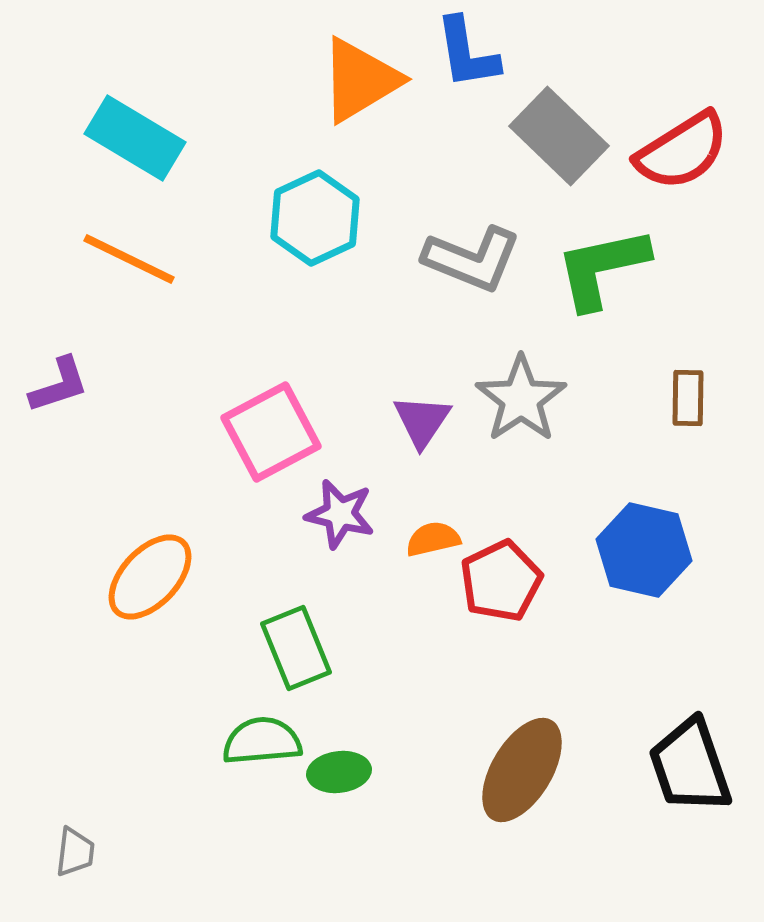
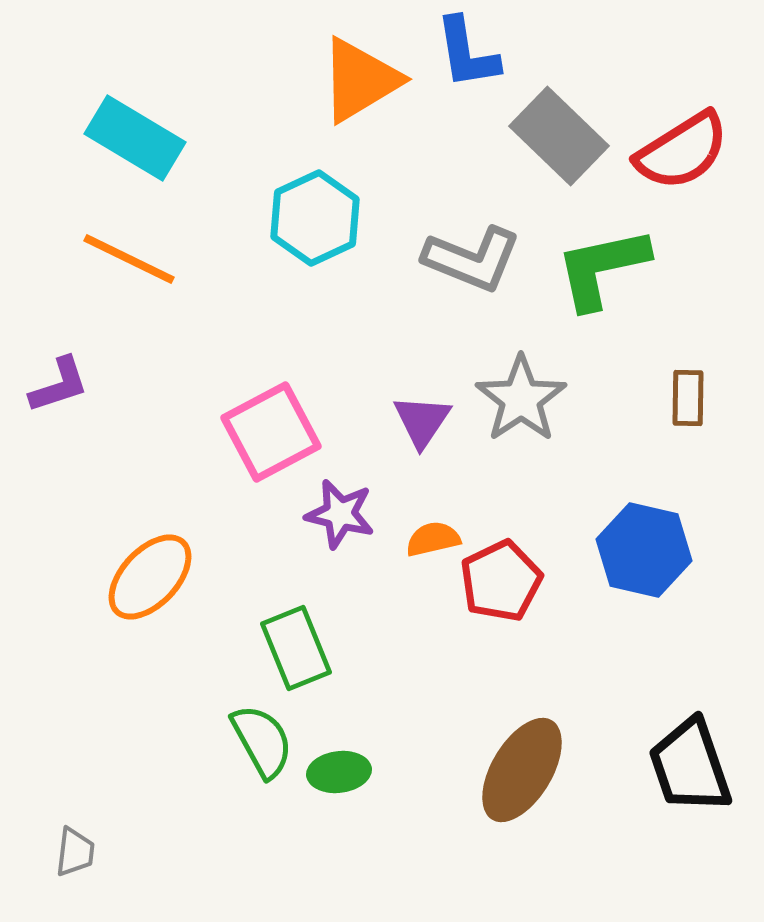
green semicircle: rotated 66 degrees clockwise
